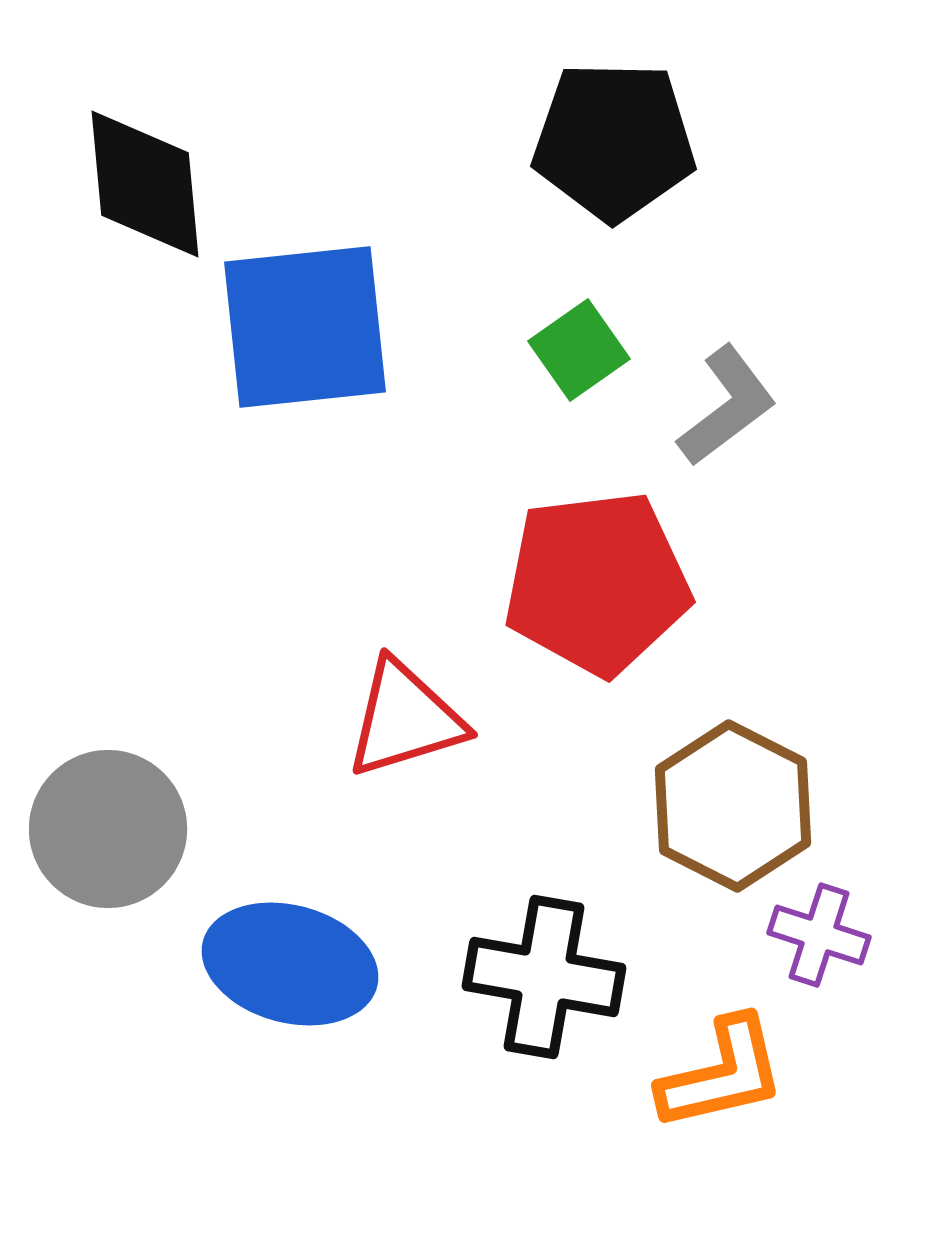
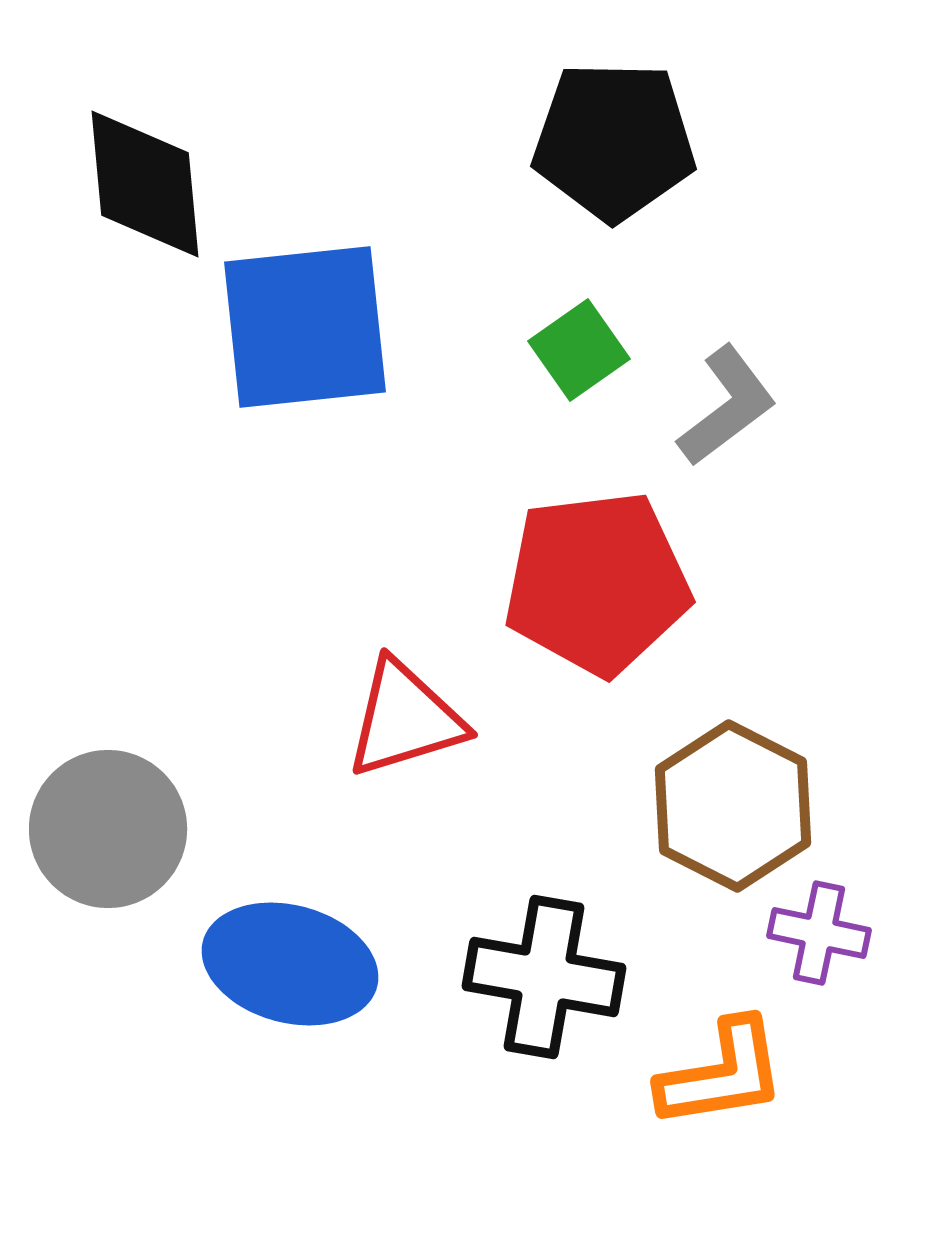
purple cross: moved 2 px up; rotated 6 degrees counterclockwise
orange L-shape: rotated 4 degrees clockwise
